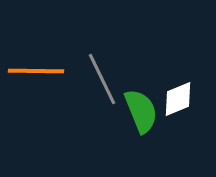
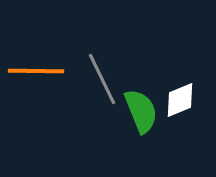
white diamond: moved 2 px right, 1 px down
